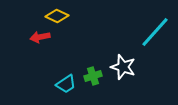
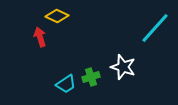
cyan line: moved 4 px up
red arrow: rotated 84 degrees clockwise
green cross: moved 2 px left, 1 px down
